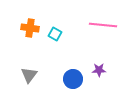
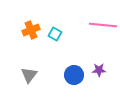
orange cross: moved 1 px right, 2 px down; rotated 30 degrees counterclockwise
blue circle: moved 1 px right, 4 px up
